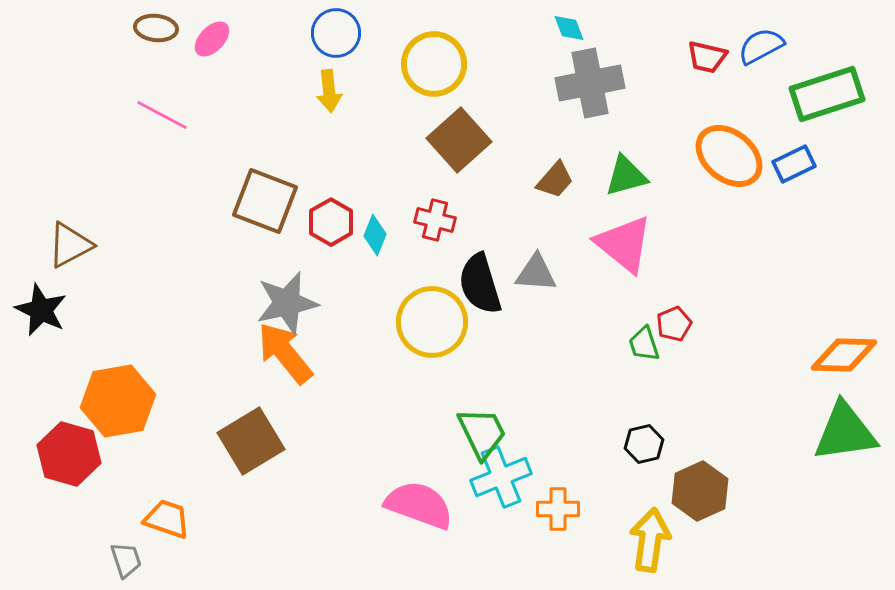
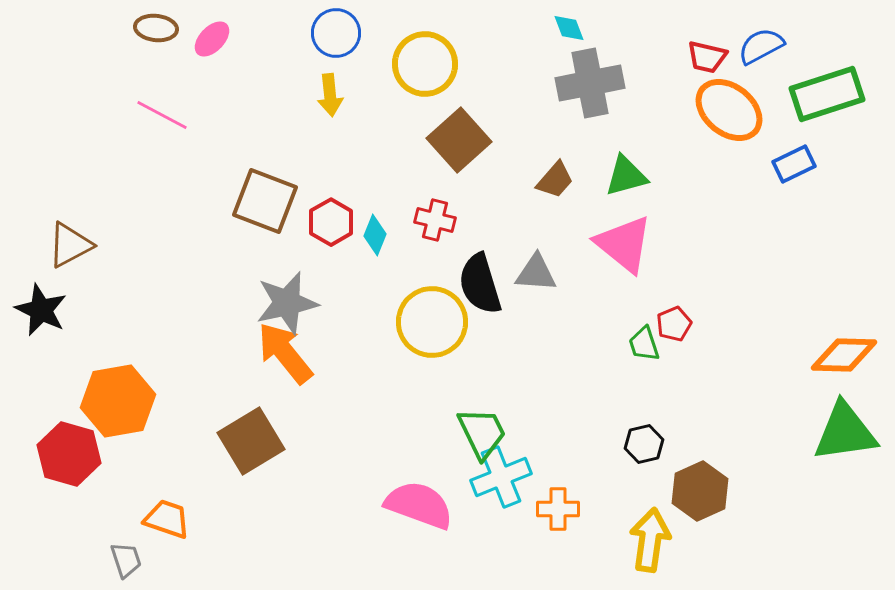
yellow circle at (434, 64): moved 9 px left
yellow arrow at (329, 91): moved 1 px right, 4 px down
orange ellipse at (729, 156): moved 46 px up
